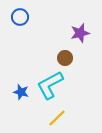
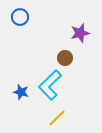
cyan L-shape: rotated 16 degrees counterclockwise
